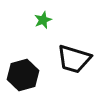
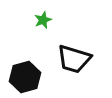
black hexagon: moved 2 px right, 2 px down
